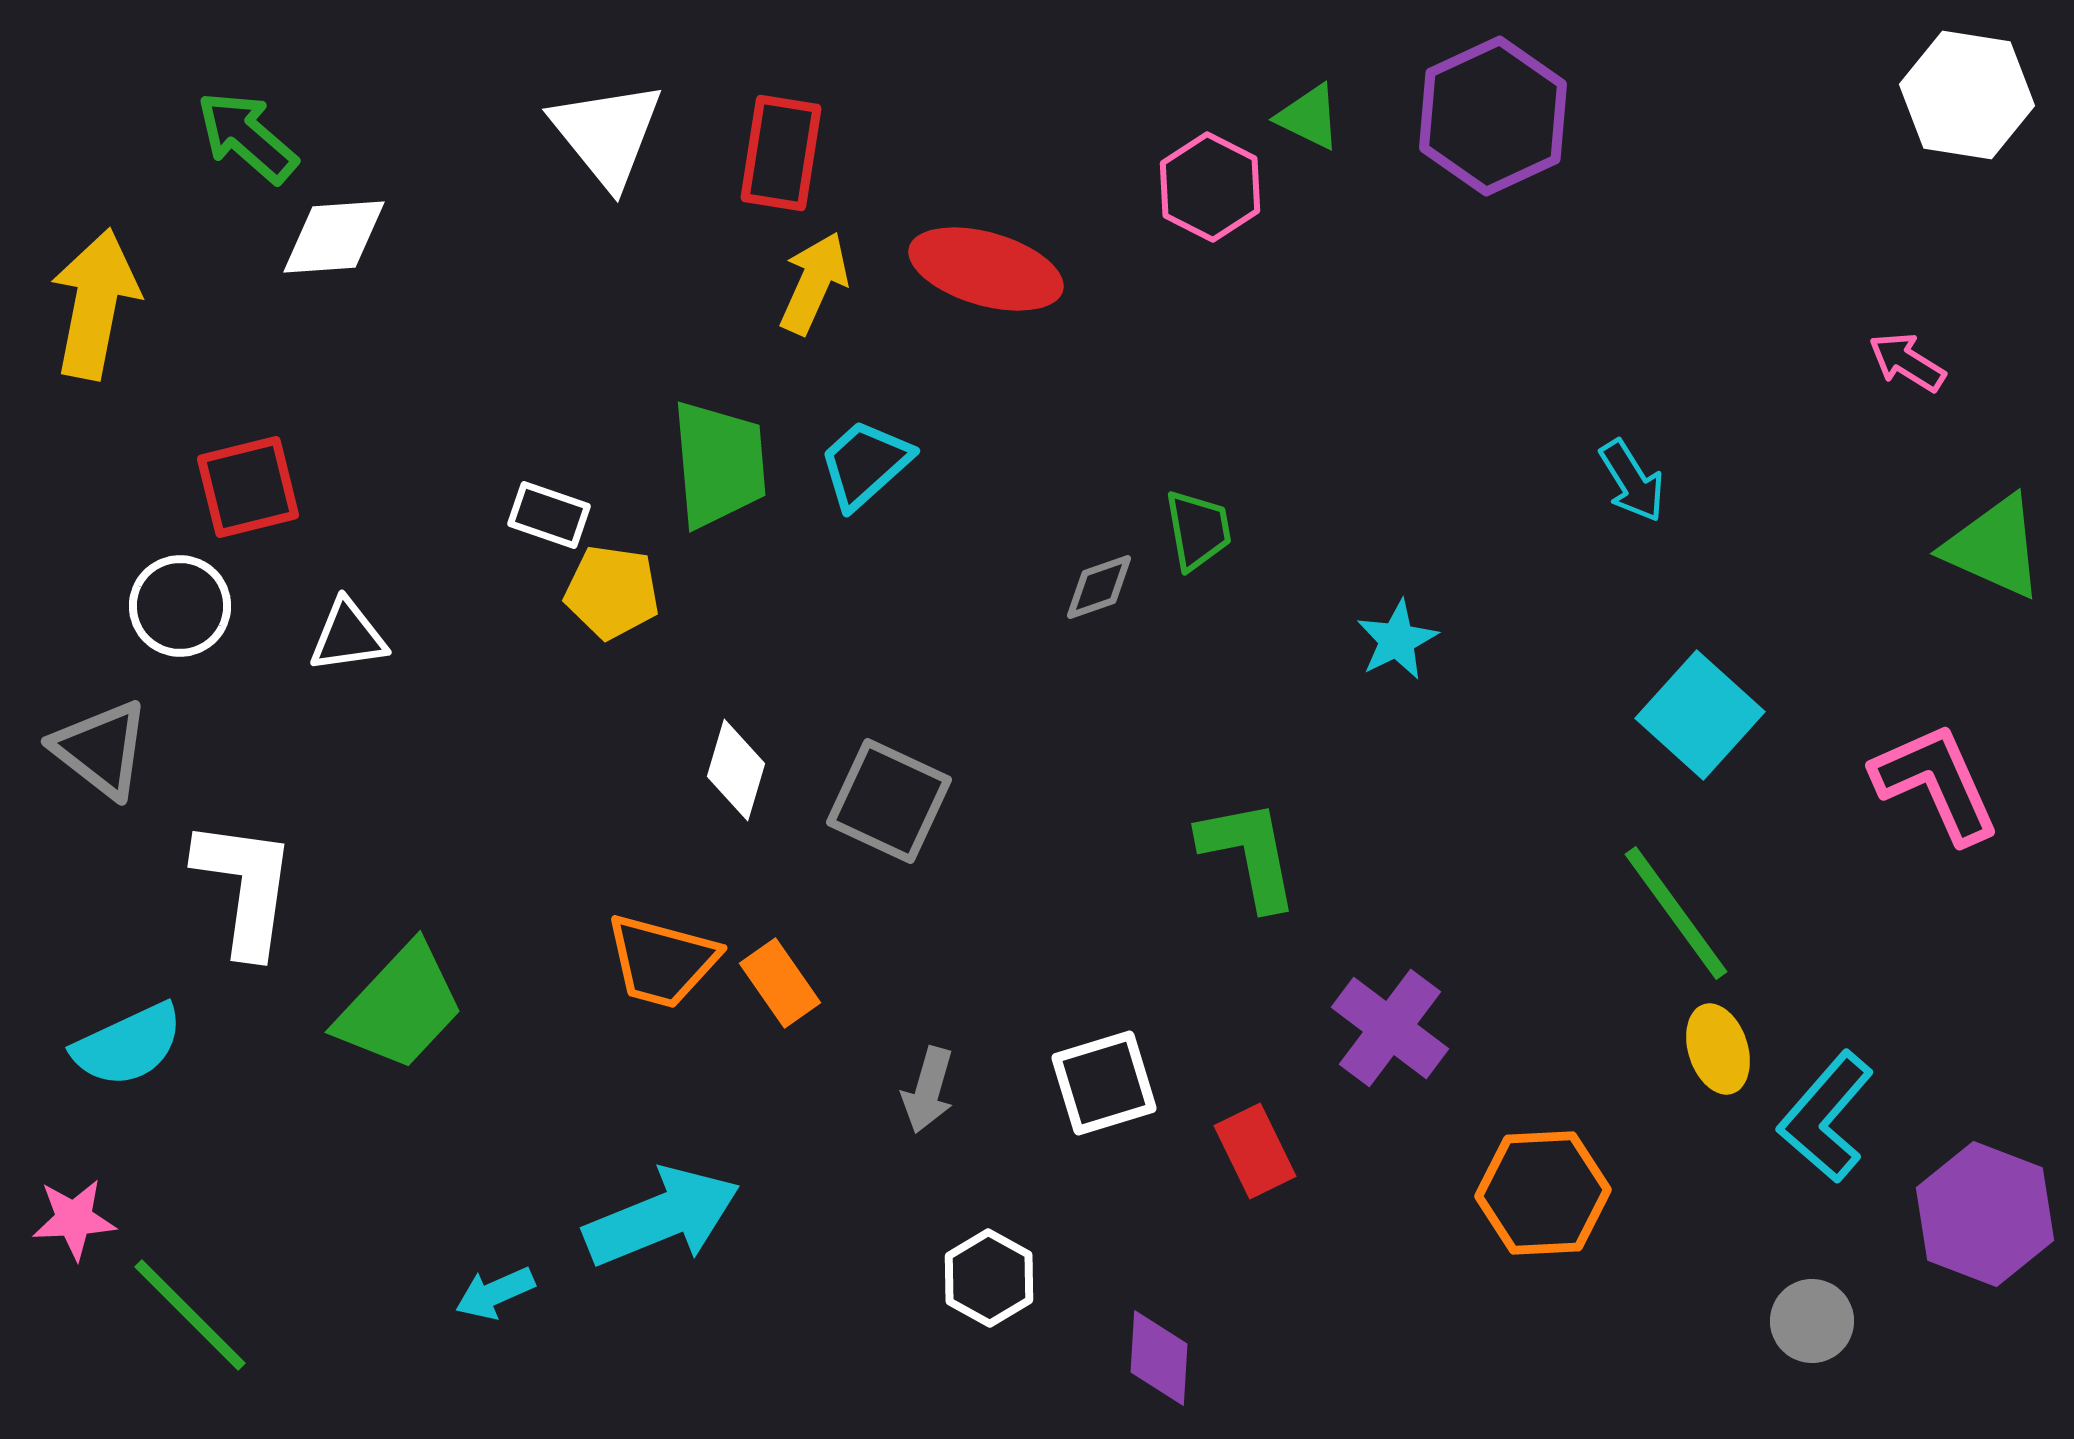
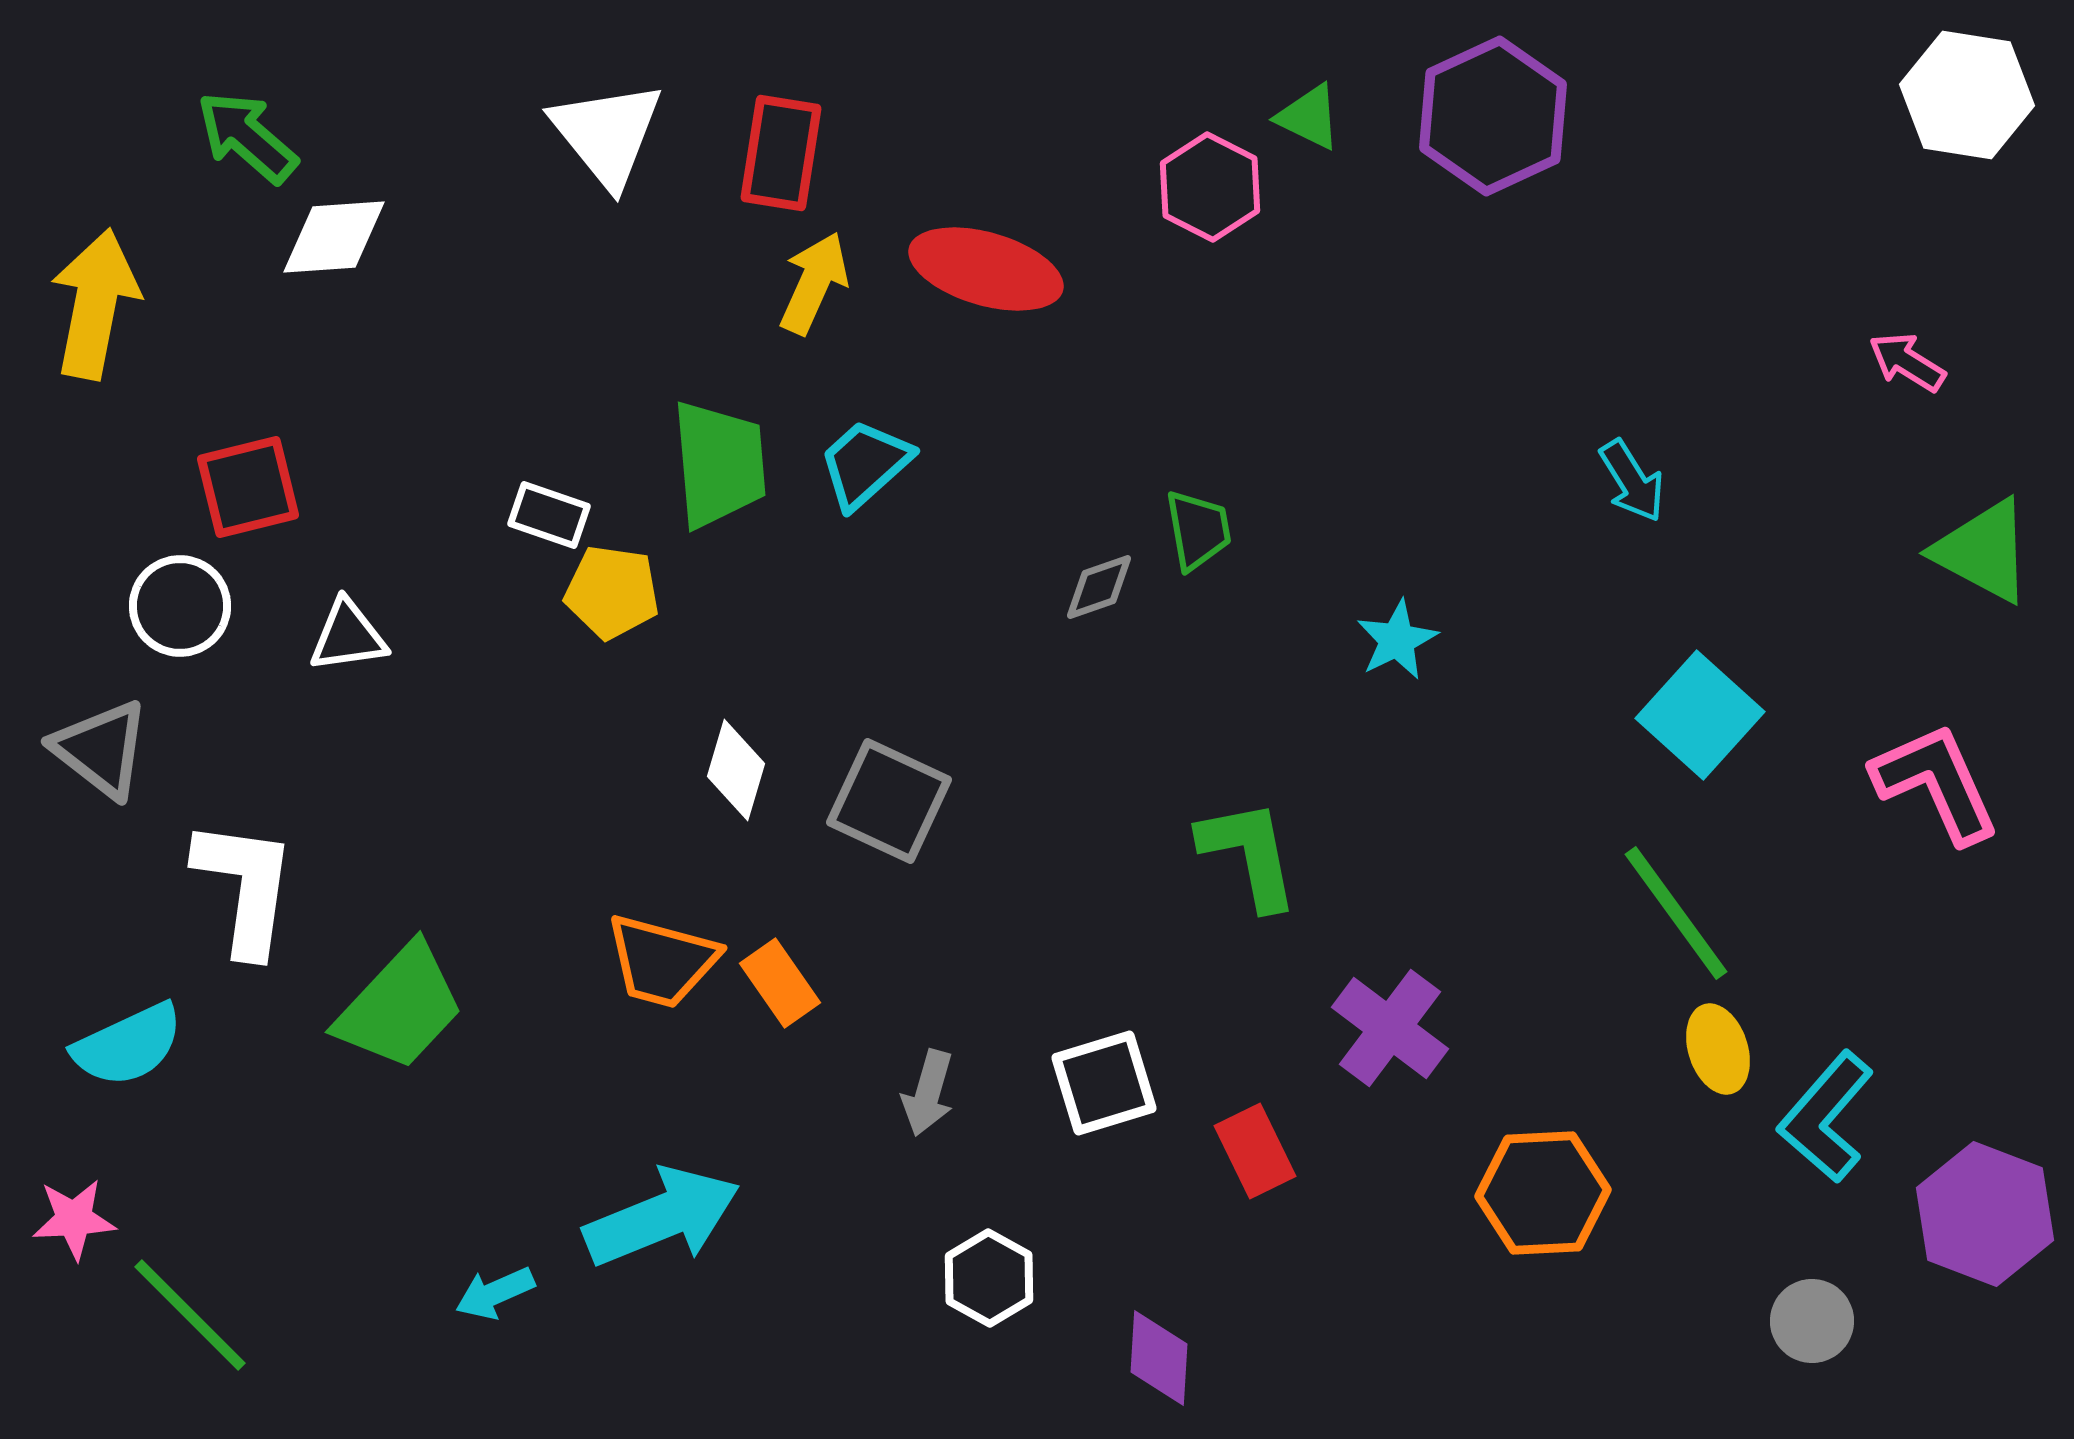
green triangle at (1994, 547): moved 11 px left, 4 px down; rotated 4 degrees clockwise
gray arrow at (928, 1090): moved 3 px down
